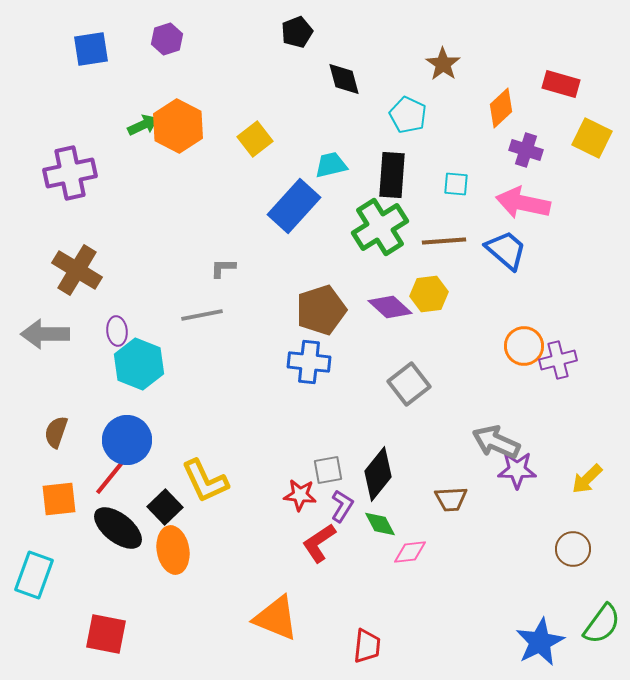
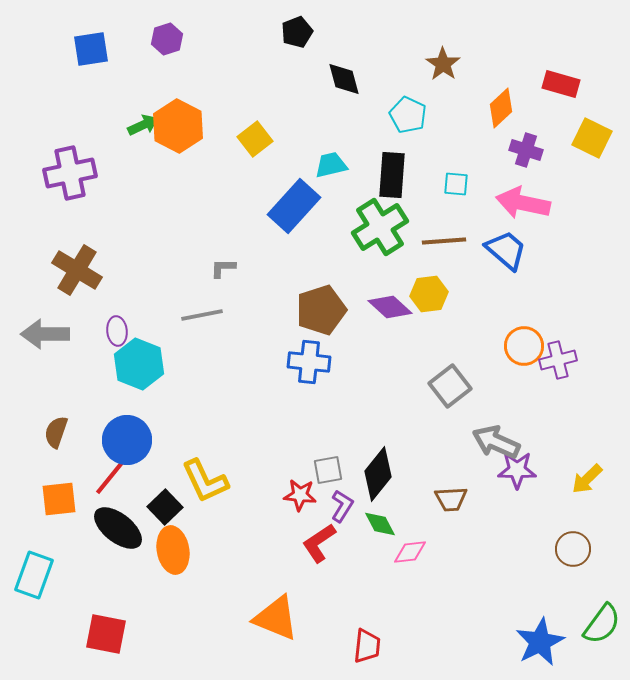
gray square at (409, 384): moved 41 px right, 2 px down
